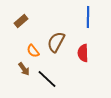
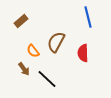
blue line: rotated 15 degrees counterclockwise
